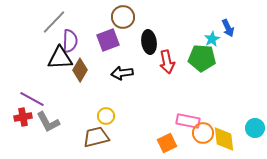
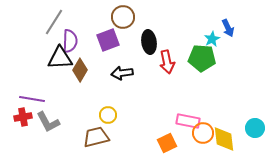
gray line: rotated 12 degrees counterclockwise
purple line: rotated 20 degrees counterclockwise
yellow circle: moved 2 px right, 1 px up
